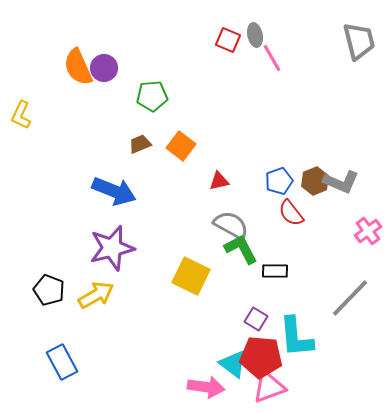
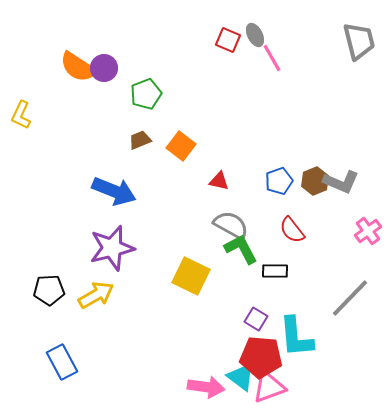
gray ellipse: rotated 15 degrees counterclockwise
orange semicircle: rotated 33 degrees counterclockwise
green pentagon: moved 6 px left, 2 px up; rotated 16 degrees counterclockwise
brown trapezoid: moved 4 px up
red triangle: rotated 25 degrees clockwise
red semicircle: moved 1 px right, 17 px down
black pentagon: rotated 24 degrees counterclockwise
cyan triangle: moved 8 px right, 13 px down
